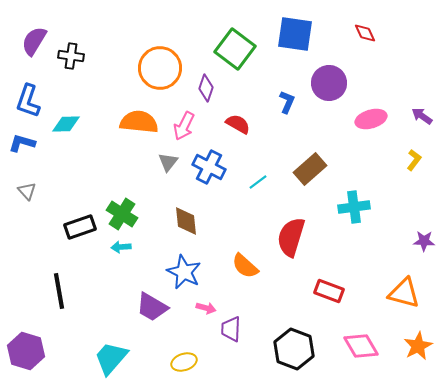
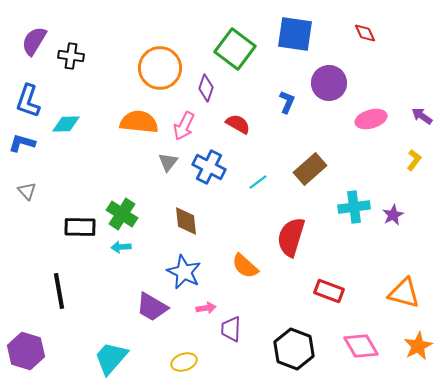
black rectangle at (80, 227): rotated 20 degrees clockwise
purple star at (424, 241): moved 31 px left, 26 px up; rotated 30 degrees counterclockwise
pink arrow at (206, 308): rotated 24 degrees counterclockwise
